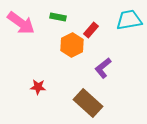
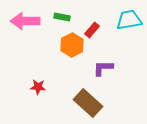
green rectangle: moved 4 px right
pink arrow: moved 4 px right, 2 px up; rotated 144 degrees clockwise
red rectangle: moved 1 px right
purple L-shape: rotated 40 degrees clockwise
